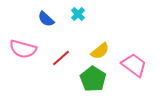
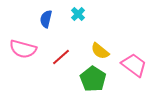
blue semicircle: rotated 60 degrees clockwise
yellow semicircle: rotated 78 degrees clockwise
red line: moved 1 px up
